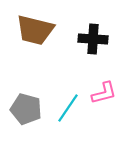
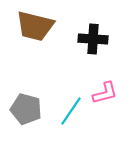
brown trapezoid: moved 4 px up
pink L-shape: moved 1 px right
cyan line: moved 3 px right, 3 px down
